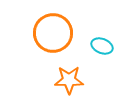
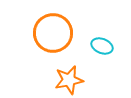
orange star: rotated 12 degrees counterclockwise
